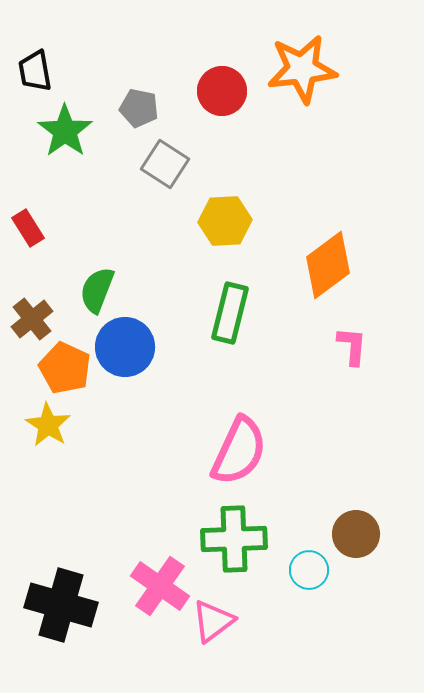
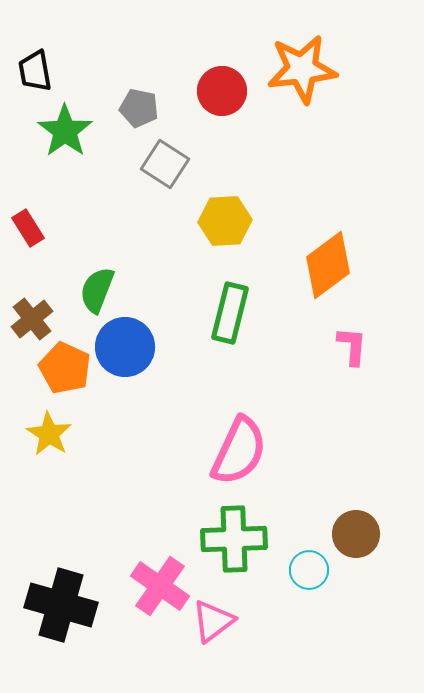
yellow star: moved 1 px right, 9 px down
